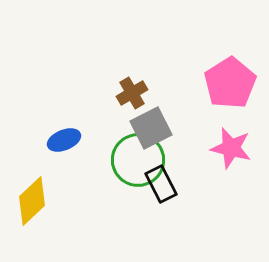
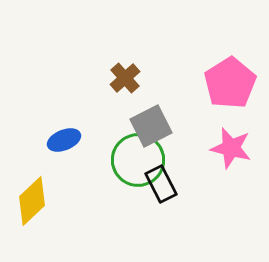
brown cross: moved 7 px left, 15 px up; rotated 12 degrees counterclockwise
gray square: moved 2 px up
